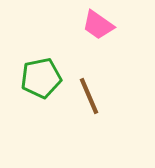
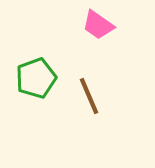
green pentagon: moved 5 px left; rotated 9 degrees counterclockwise
